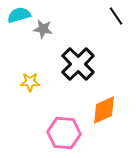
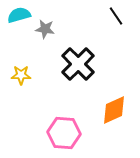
gray star: moved 2 px right
yellow star: moved 9 px left, 7 px up
orange diamond: moved 10 px right
